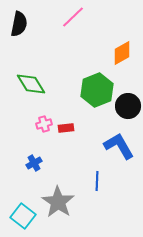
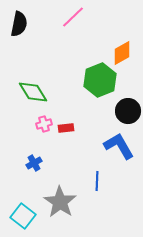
green diamond: moved 2 px right, 8 px down
green hexagon: moved 3 px right, 10 px up
black circle: moved 5 px down
gray star: moved 2 px right
